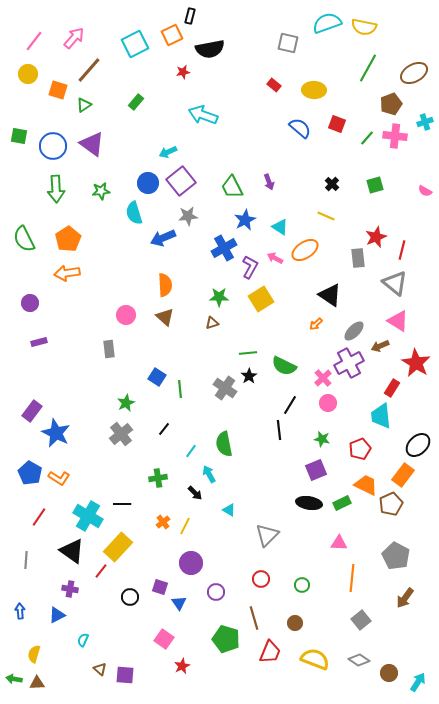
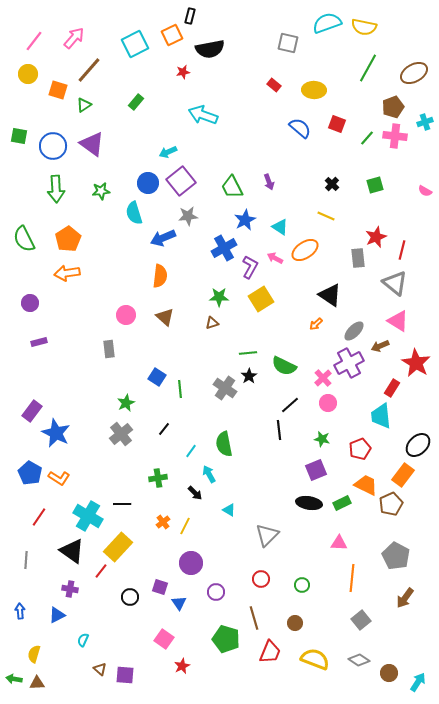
brown pentagon at (391, 104): moved 2 px right, 3 px down
orange semicircle at (165, 285): moved 5 px left, 9 px up; rotated 10 degrees clockwise
black line at (290, 405): rotated 18 degrees clockwise
